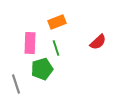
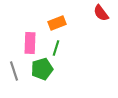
orange rectangle: moved 1 px down
red semicircle: moved 3 px right, 29 px up; rotated 96 degrees clockwise
green line: rotated 35 degrees clockwise
gray line: moved 2 px left, 13 px up
